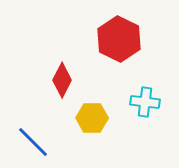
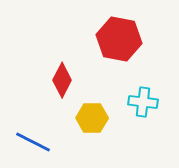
red hexagon: rotated 15 degrees counterclockwise
cyan cross: moved 2 px left
blue line: rotated 18 degrees counterclockwise
